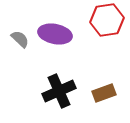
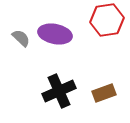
gray semicircle: moved 1 px right, 1 px up
